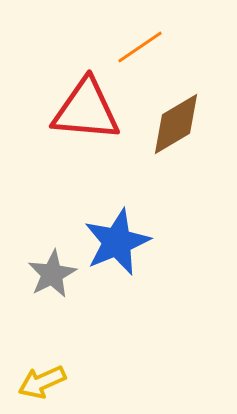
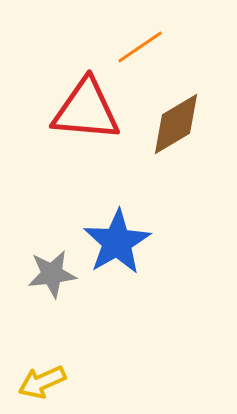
blue star: rotated 8 degrees counterclockwise
gray star: rotated 21 degrees clockwise
